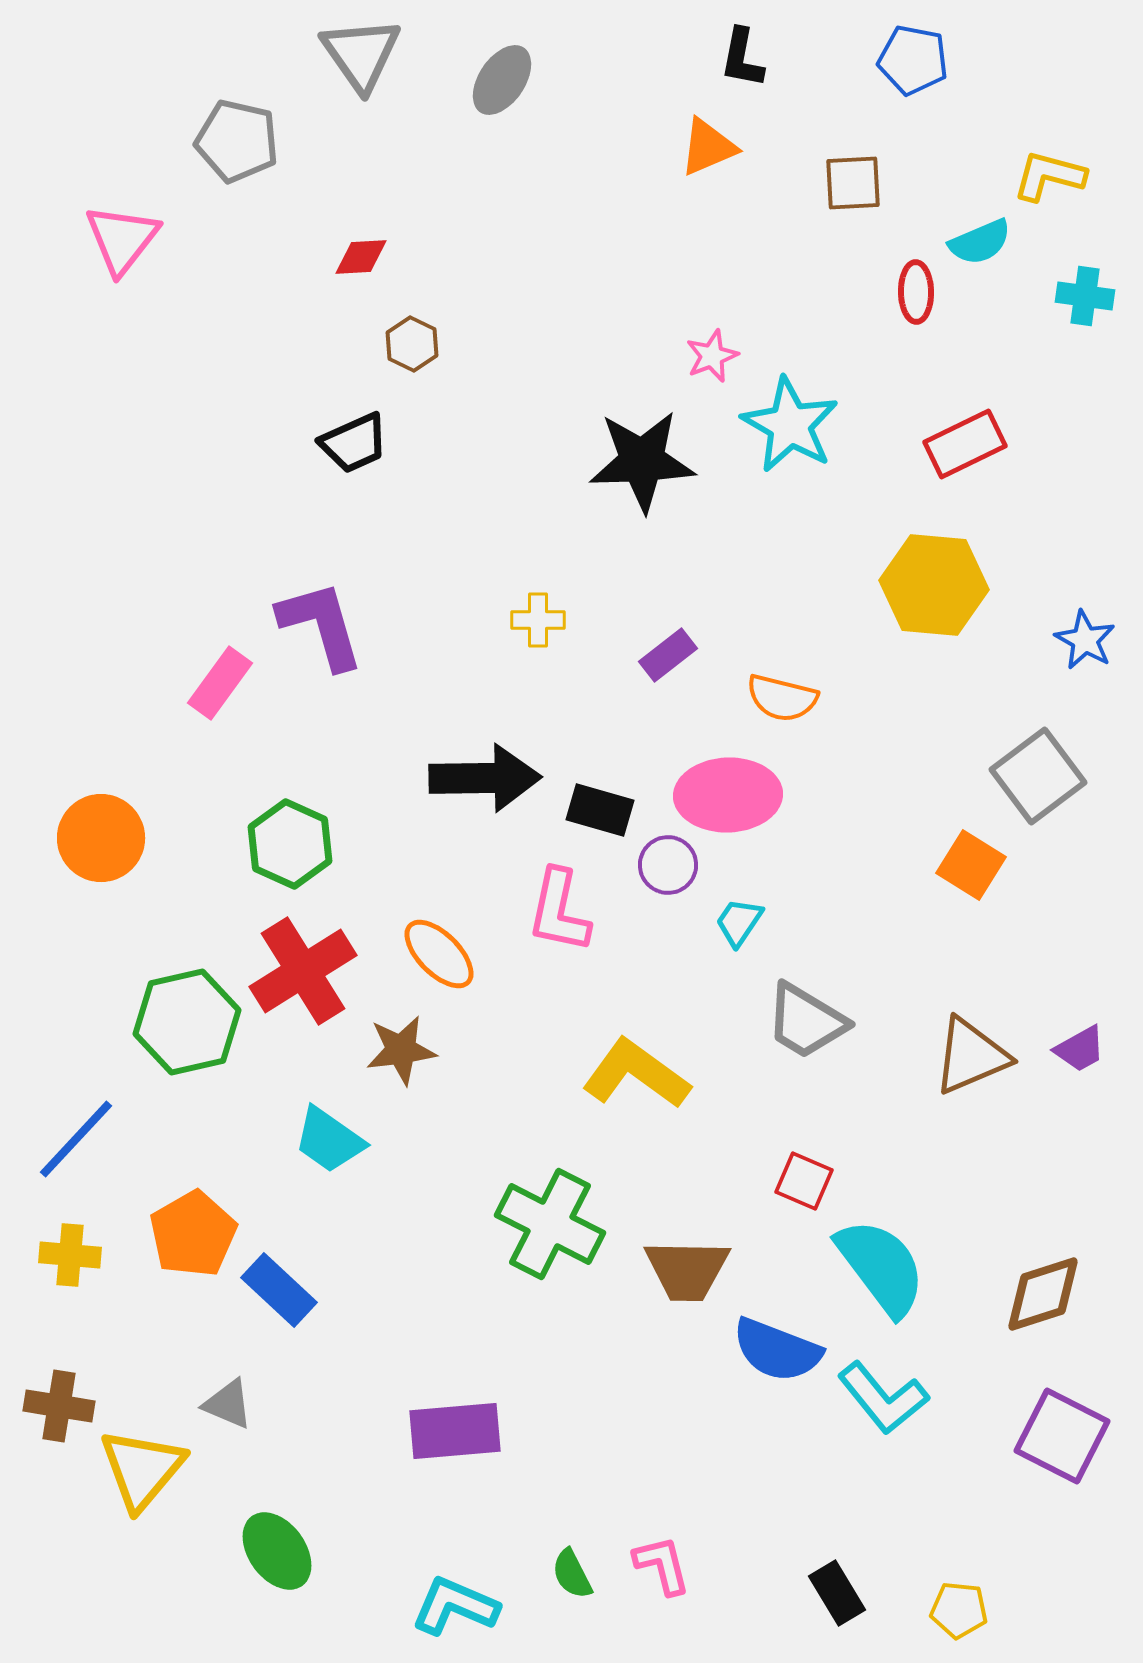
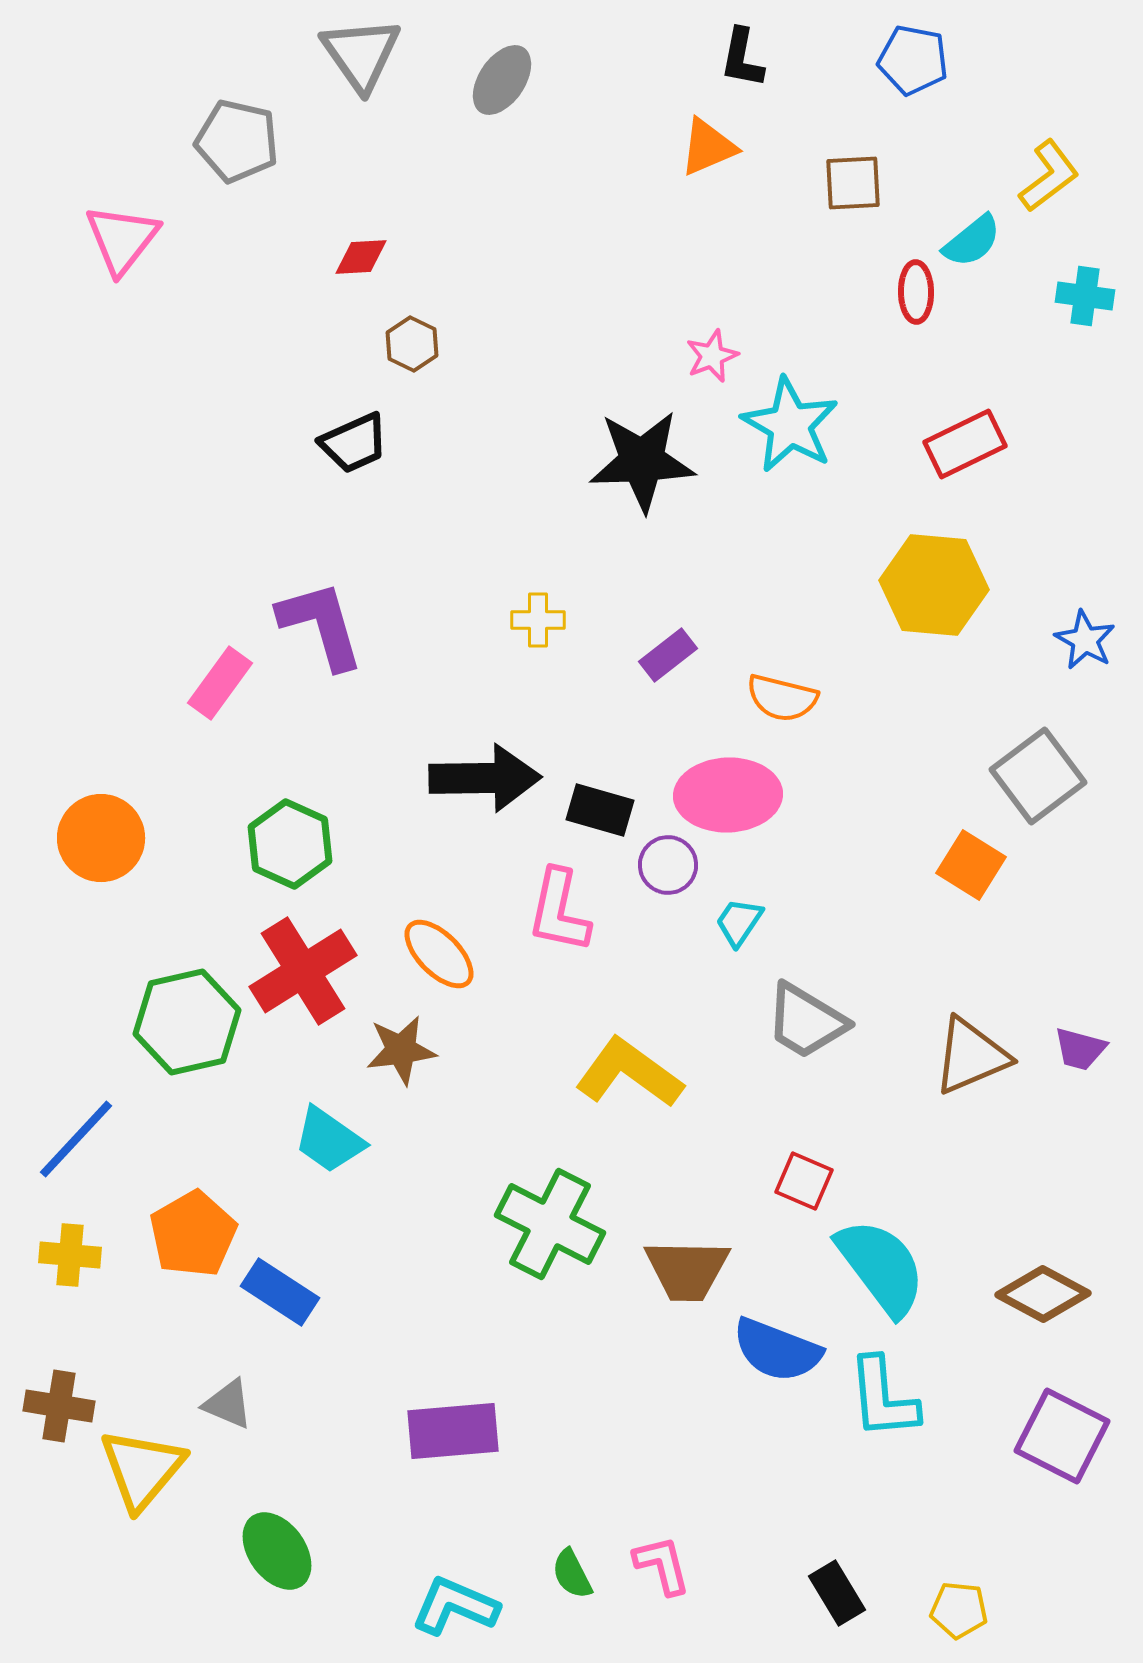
yellow L-shape at (1049, 176): rotated 128 degrees clockwise
cyan semicircle at (980, 242): moved 8 px left, 1 px up; rotated 16 degrees counterclockwise
purple trapezoid at (1080, 1049): rotated 44 degrees clockwise
yellow L-shape at (636, 1074): moved 7 px left, 1 px up
blue rectangle at (279, 1290): moved 1 px right, 2 px down; rotated 10 degrees counterclockwise
brown diamond at (1043, 1294): rotated 46 degrees clockwise
cyan L-shape at (883, 1398): rotated 34 degrees clockwise
purple rectangle at (455, 1431): moved 2 px left
